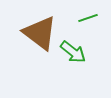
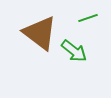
green arrow: moved 1 px right, 1 px up
